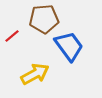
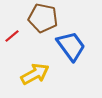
brown pentagon: moved 1 px left, 1 px up; rotated 16 degrees clockwise
blue trapezoid: moved 2 px right
